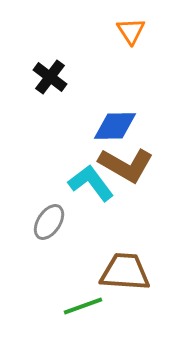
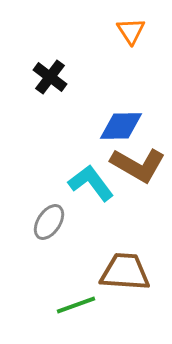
blue diamond: moved 6 px right
brown L-shape: moved 12 px right
green line: moved 7 px left, 1 px up
